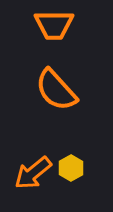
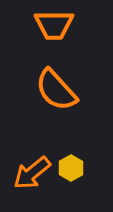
orange arrow: moved 1 px left
